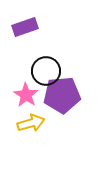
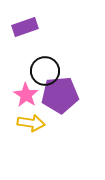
black circle: moved 1 px left
purple pentagon: moved 2 px left
yellow arrow: rotated 24 degrees clockwise
